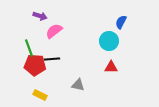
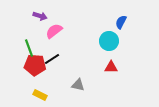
black line: rotated 28 degrees counterclockwise
